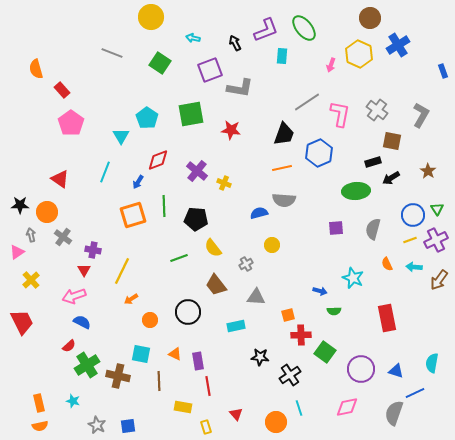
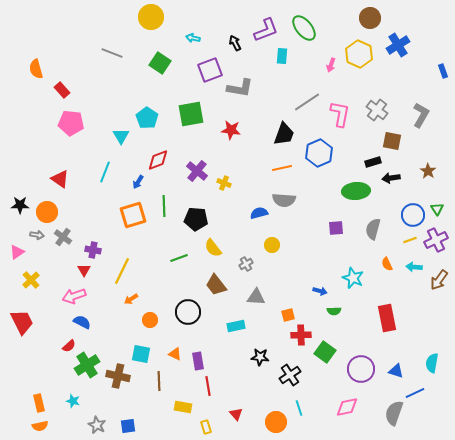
pink pentagon at (71, 123): rotated 30 degrees counterclockwise
black arrow at (391, 178): rotated 24 degrees clockwise
gray arrow at (31, 235): moved 6 px right; rotated 112 degrees clockwise
